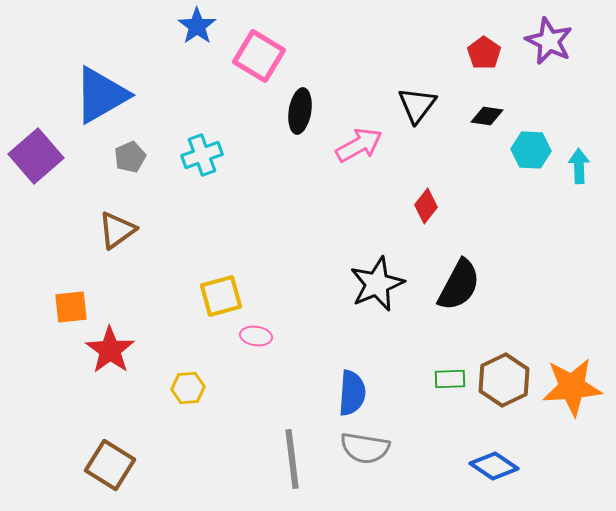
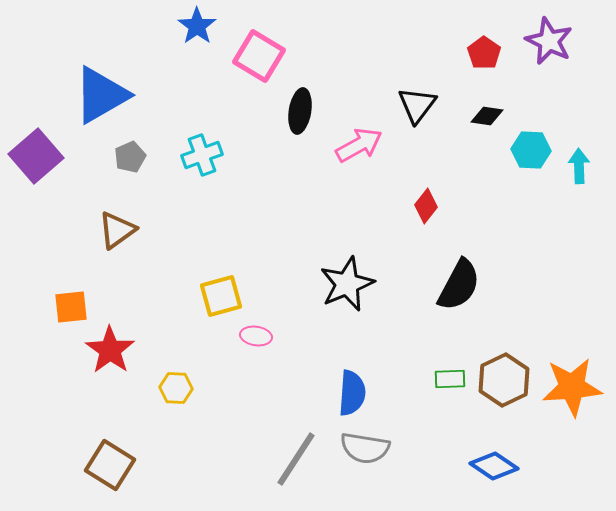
black star: moved 30 px left
yellow hexagon: moved 12 px left; rotated 8 degrees clockwise
gray line: moved 4 px right; rotated 40 degrees clockwise
